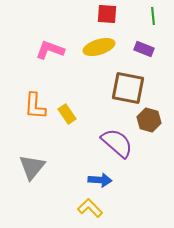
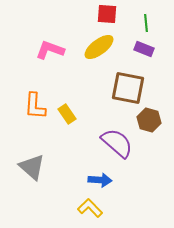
green line: moved 7 px left, 7 px down
yellow ellipse: rotated 20 degrees counterclockwise
gray triangle: rotated 28 degrees counterclockwise
